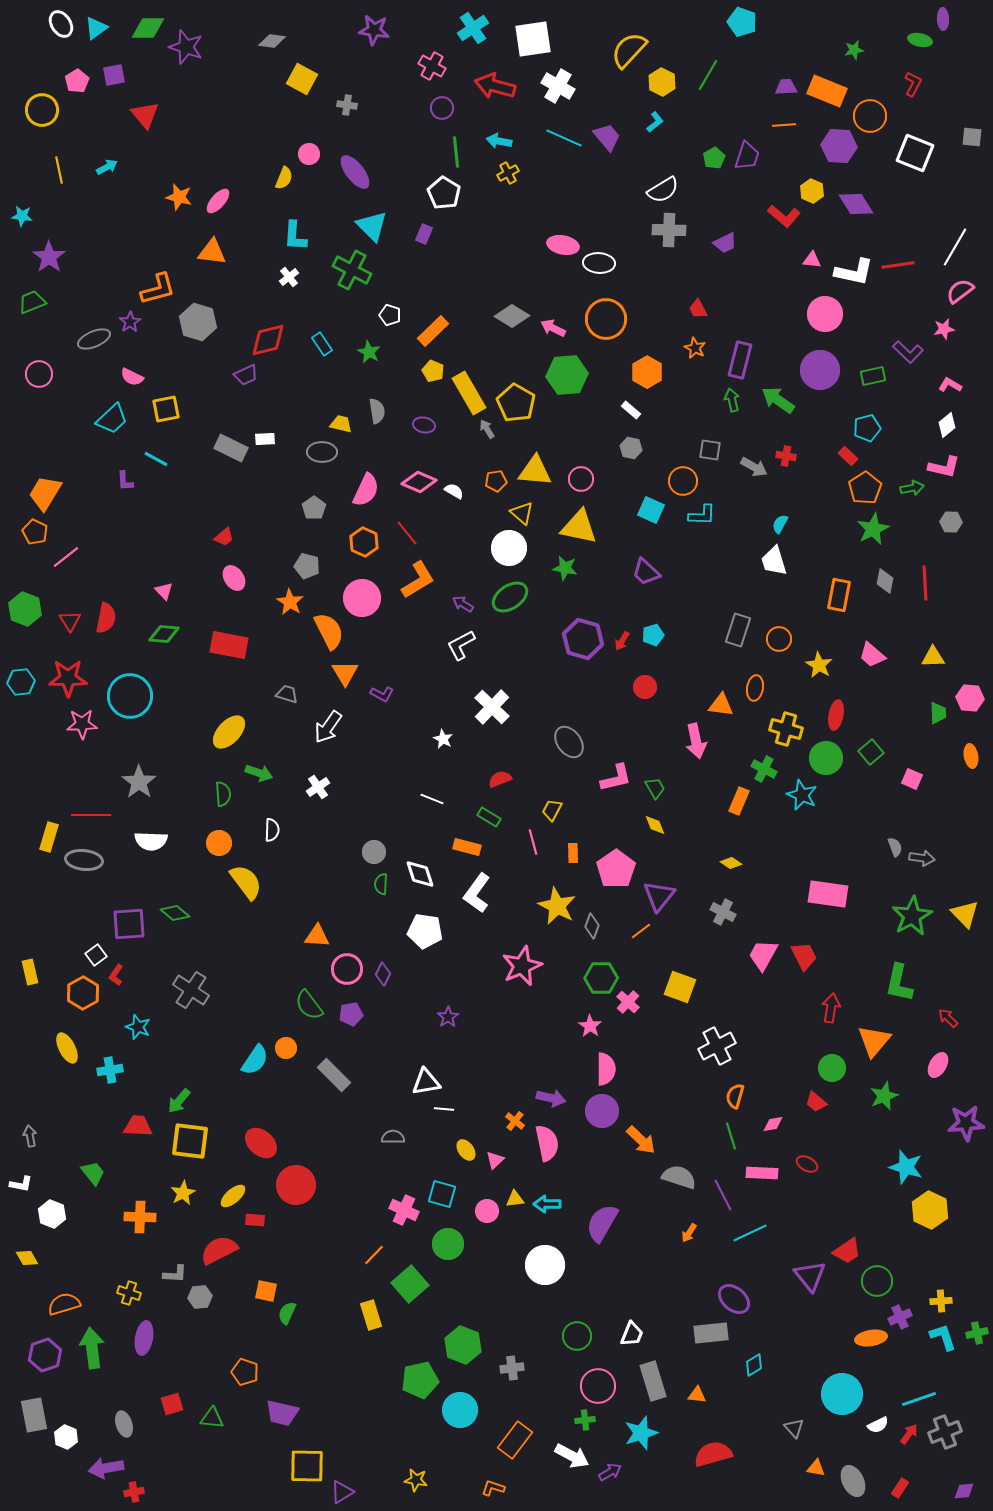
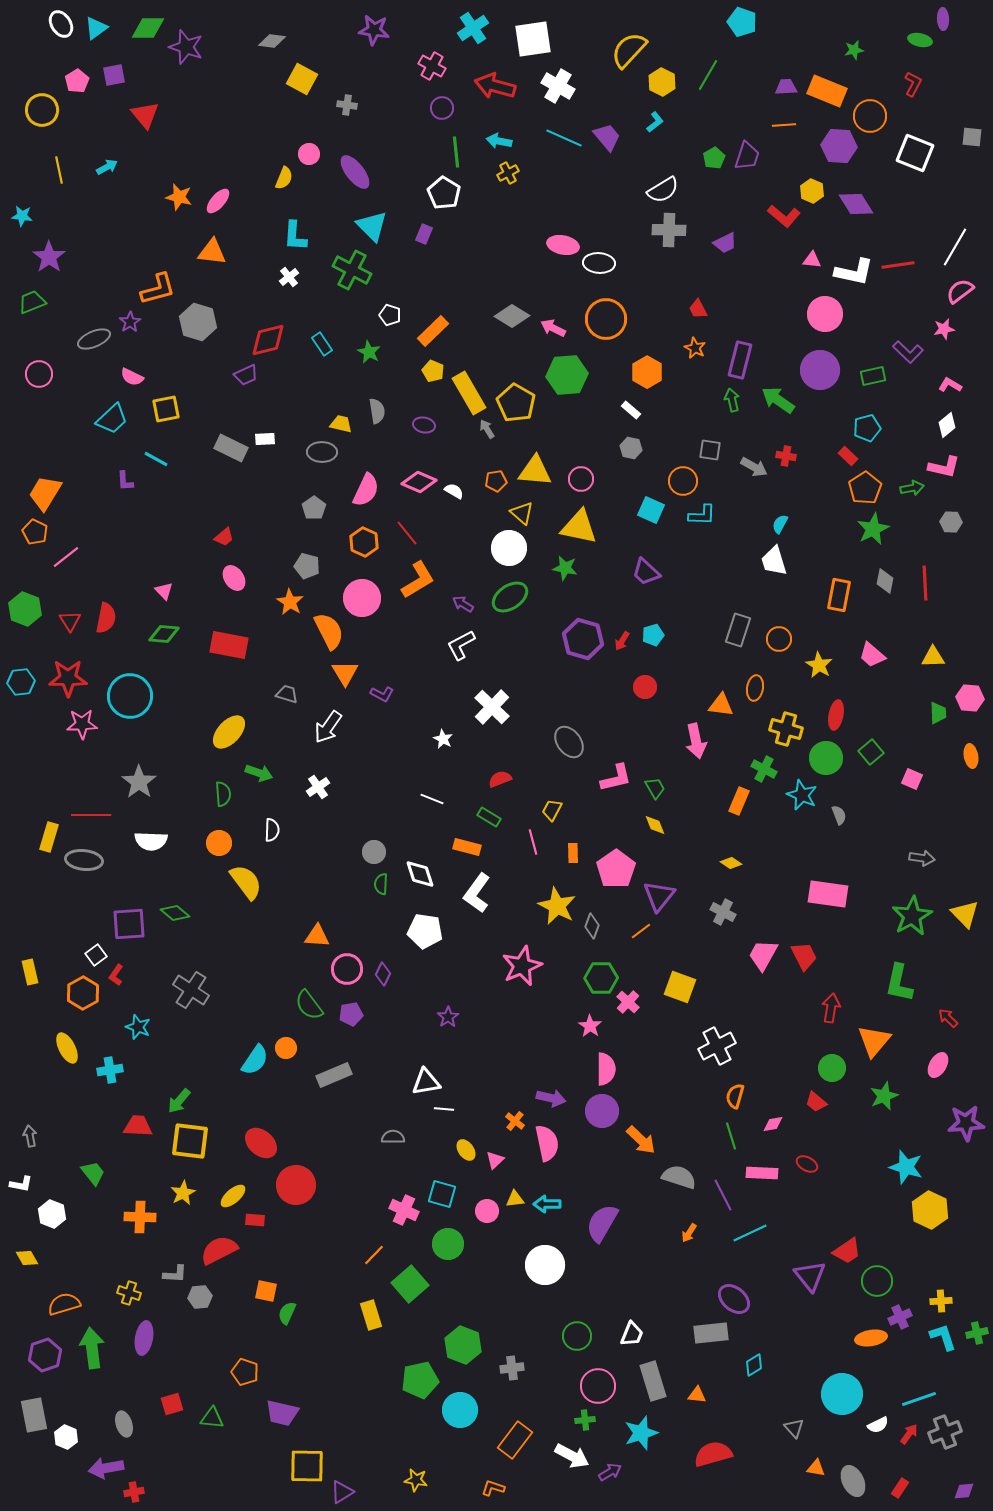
gray semicircle at (895, 847): moved 56 px left, 32 px up
gray rectangle at (334, 1075): rotated 68 degrees counterclockwise
